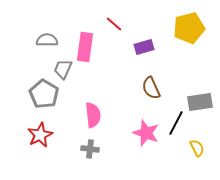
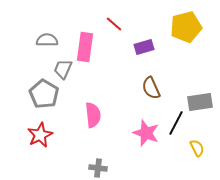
yellow pentagon: moved 3 px left, 1 px up
gray cross: moved 8 px right, 19 px down
